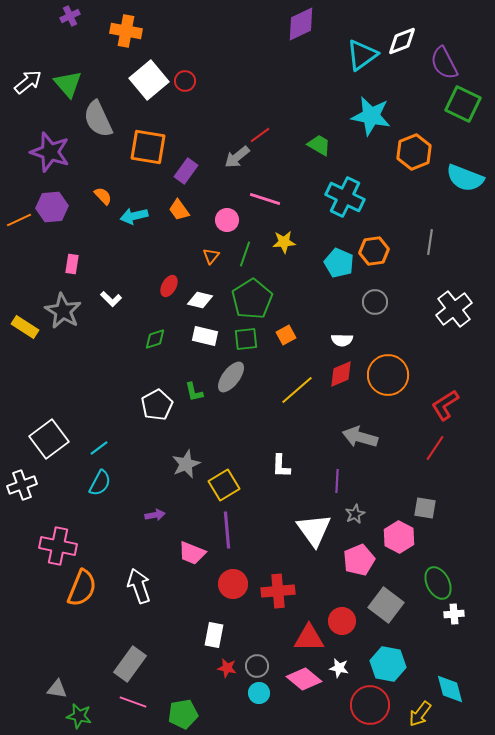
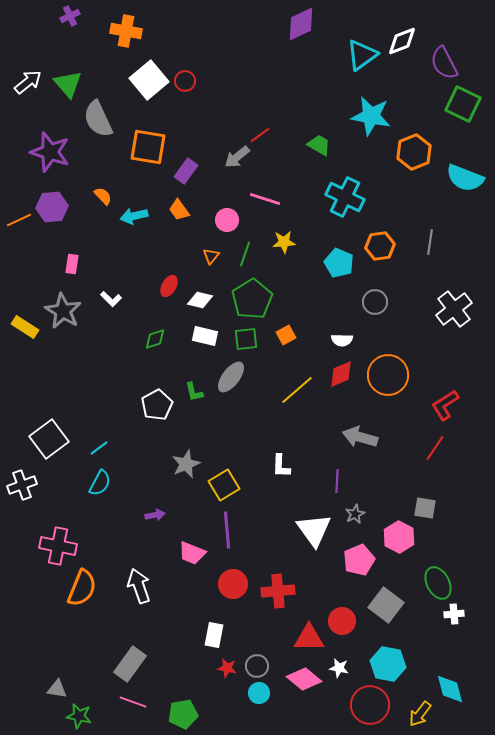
orange hexagon at (374, 251): moved 6 px right, 5 px up
